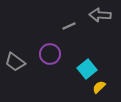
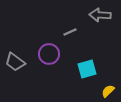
gray line: moved 1 px right, 6 px down
purple circle: moved 1 px left
cyan square: rotated 24 degrees clockwise
yellow semicircle: moved 9 px right, 4 px down
